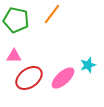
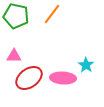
green pentagon: moved 4 px up
cyan star: moved 2 px left; rotated 21 degrees counterclockwise
pink ellipse: rotated 45 degrees clockwise
